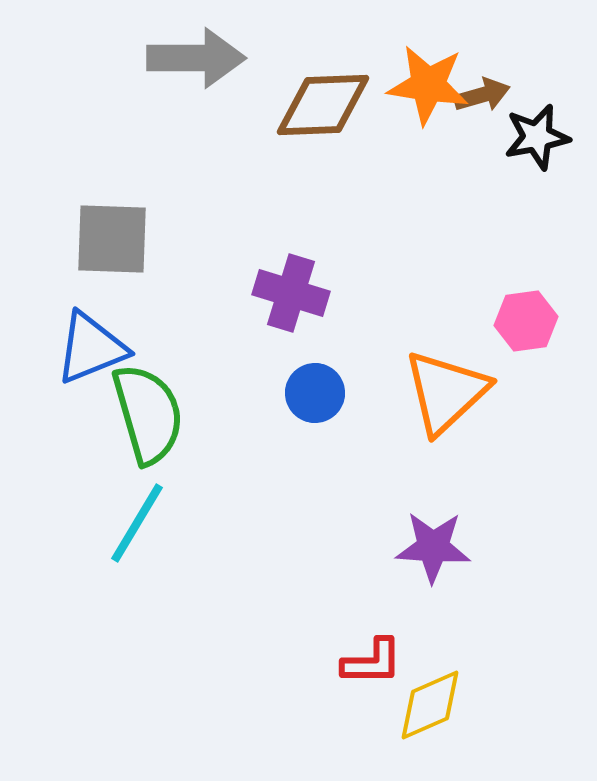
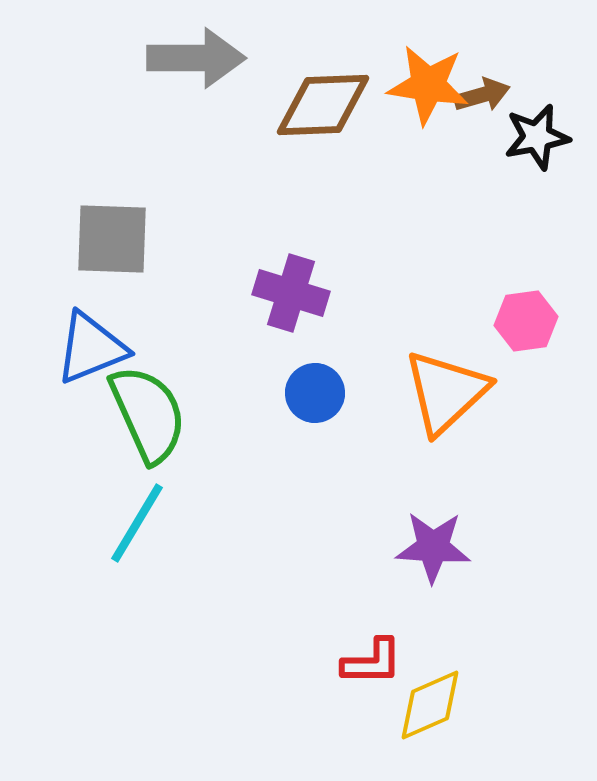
green semicircle: rotated 8 degrees counterclockwise
